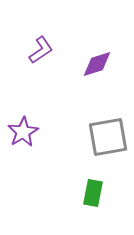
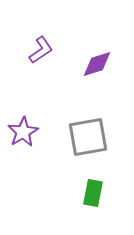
gray square: moved 20 px left
